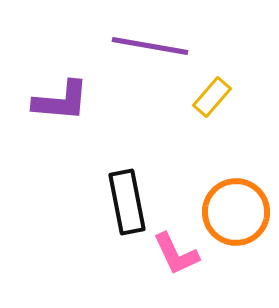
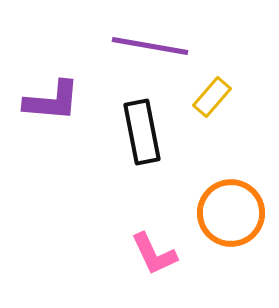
purple L-shape: moved 9 px left
black rectangle: moved 15 px right, 70 px up
orange circle: moved 5 px left, 1 px down
pink L-shape: moved 22 px left
